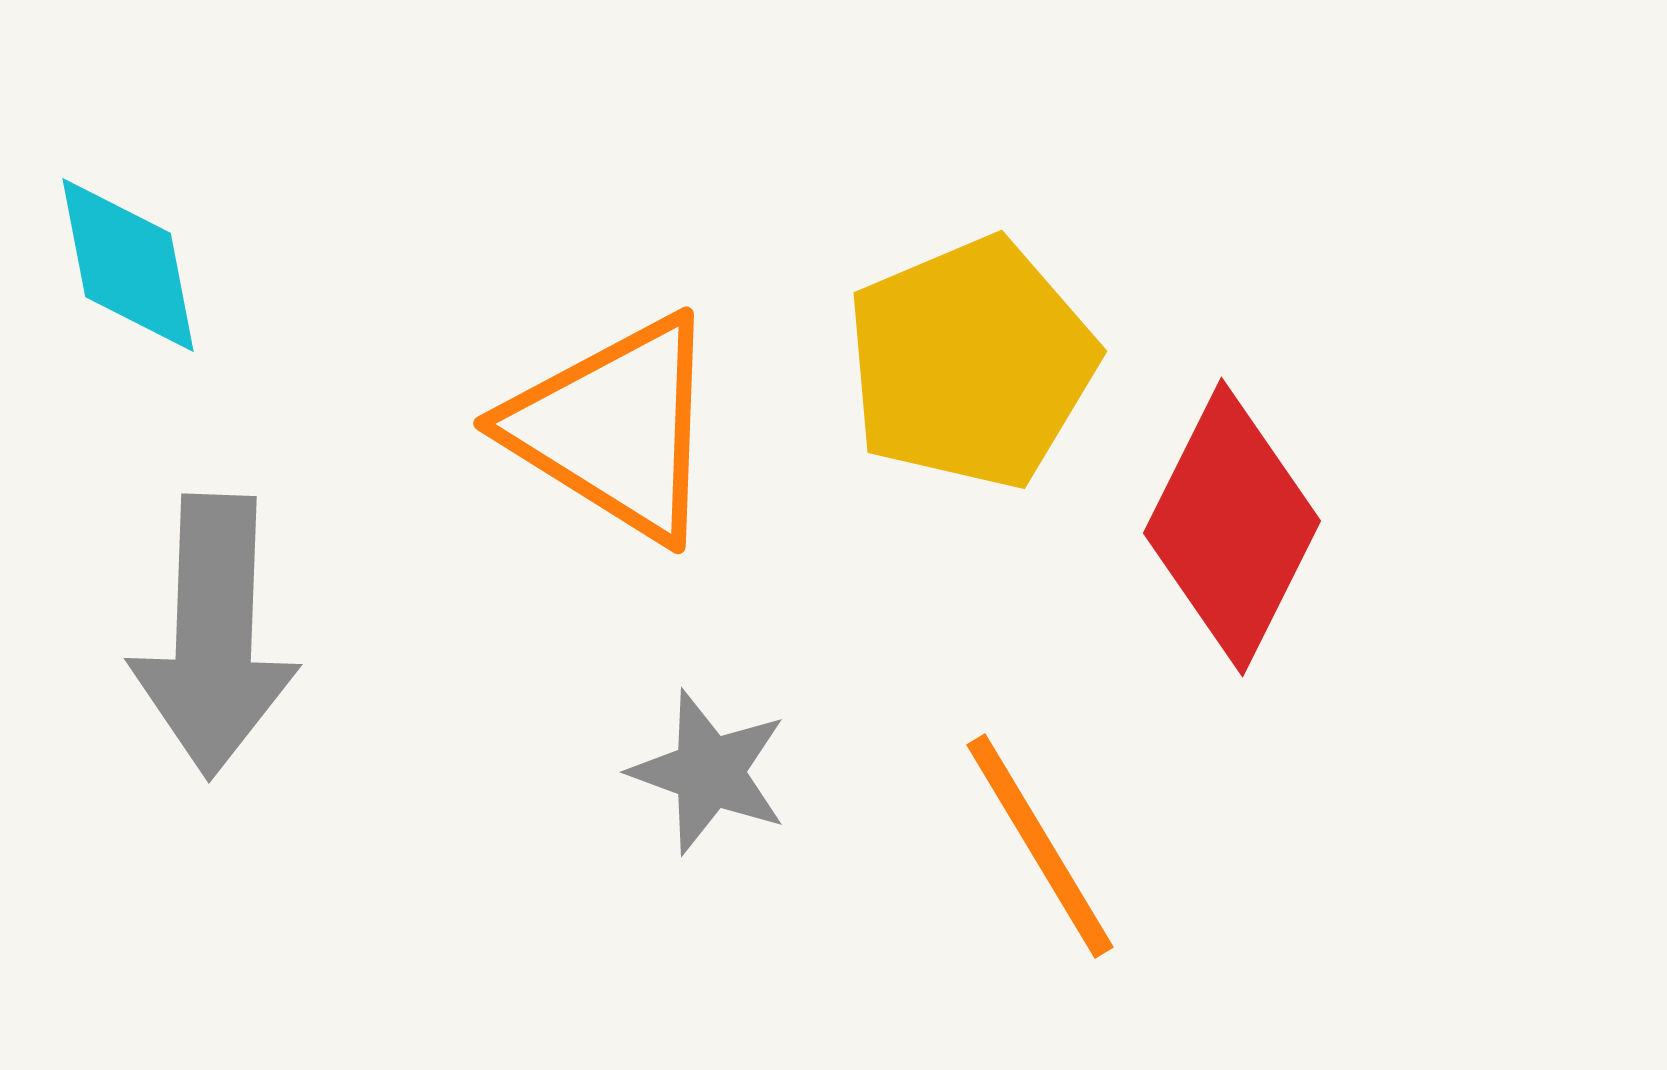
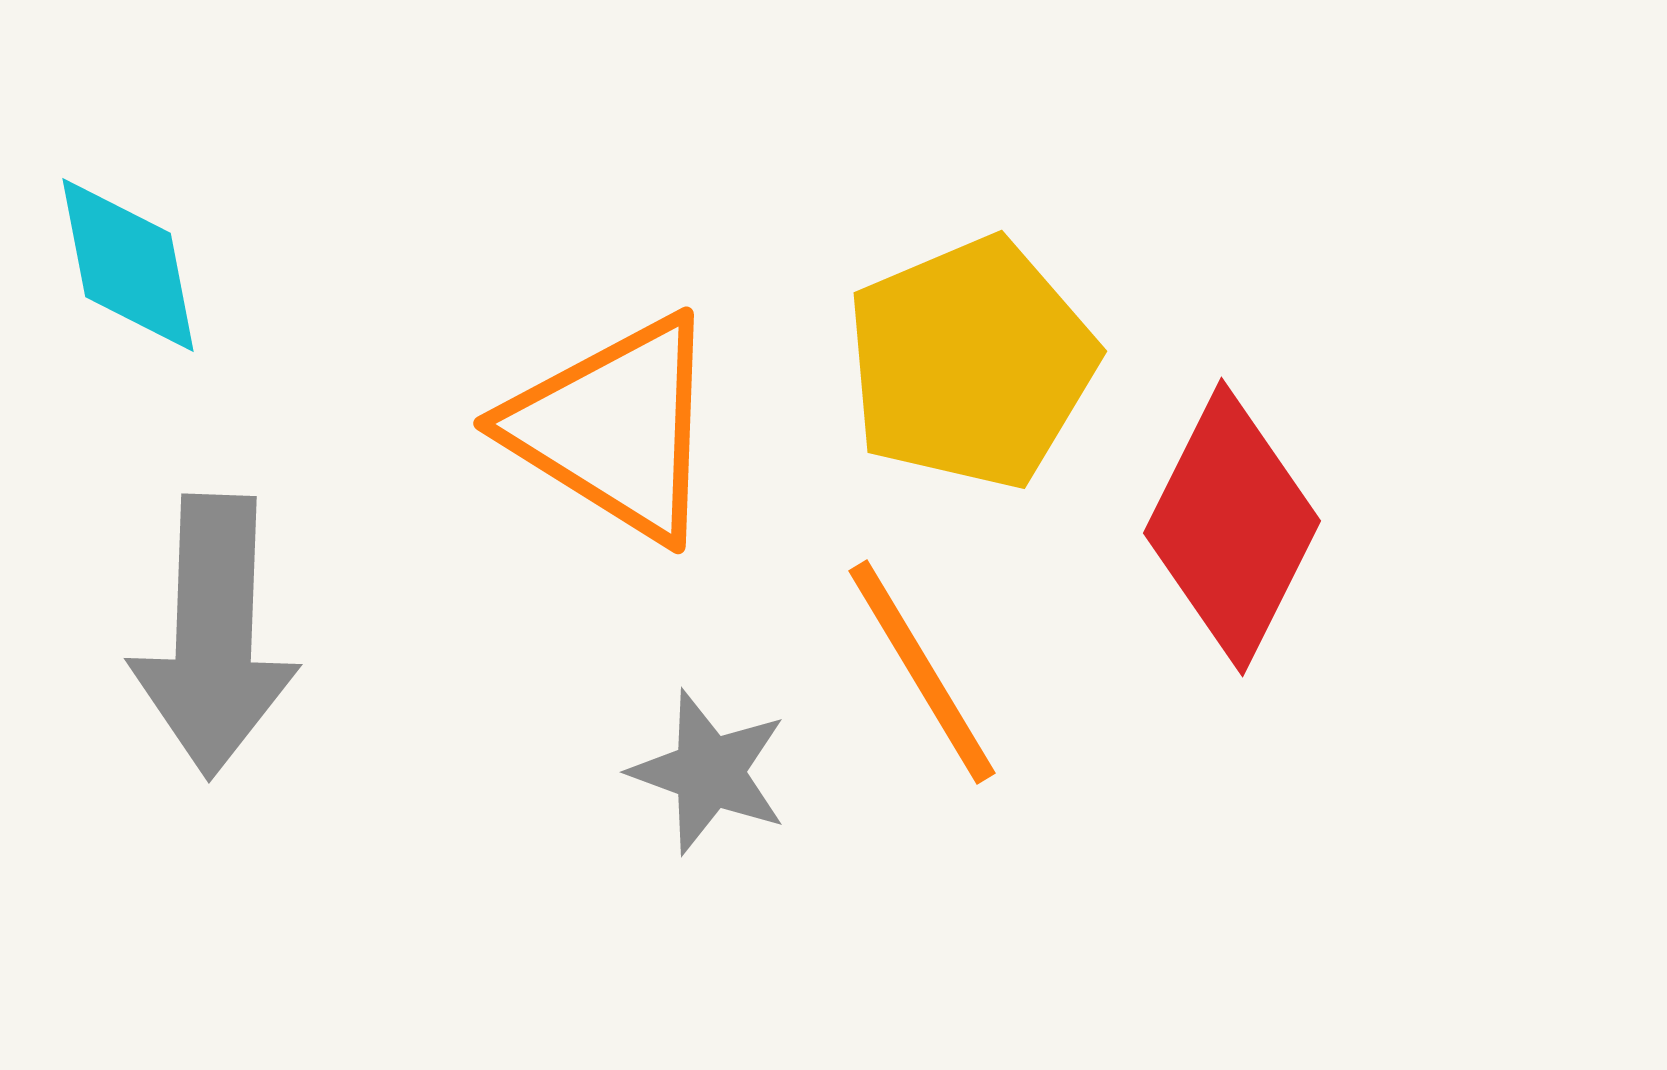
orange line: moved 118 px left, 174 px up
